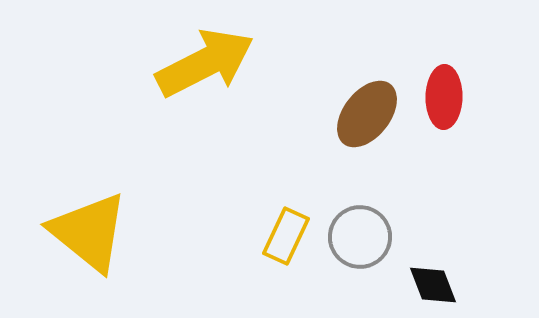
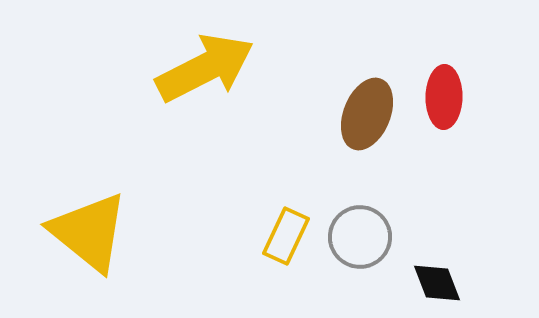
yellow arrow: moved 5 px down
brown ellipse: rotated 16 degrees counterclockwise
black diamond: moved 4 px right, 2 px up
